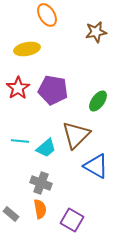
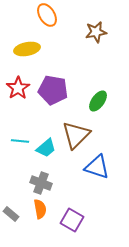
blue triangle: moved 1 px right, 1 px down; rotated 12 degrees counterclockwise
